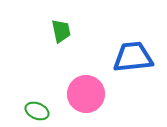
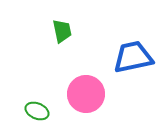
green trapezoid: moved 1 px right
blue trapezoid: rotated 6 degrees counterclockwise
